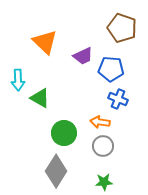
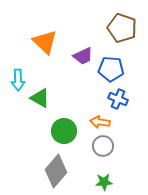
green circle: moved 2 px up
gray diamond: rotated 8 degrees clockwise
